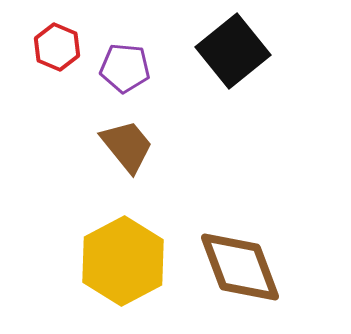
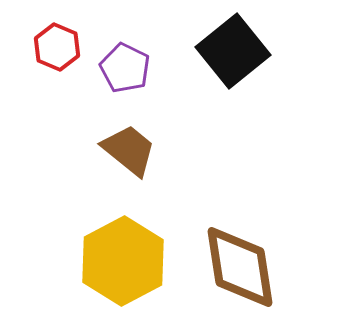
purple pentagon: rotated 21 degrees clockwise
brown trapezoid: moved 2 px right, 4 px down; rotated 12 degrees counterclockwise
brown diamond: rotated 12 degrees clockwise
